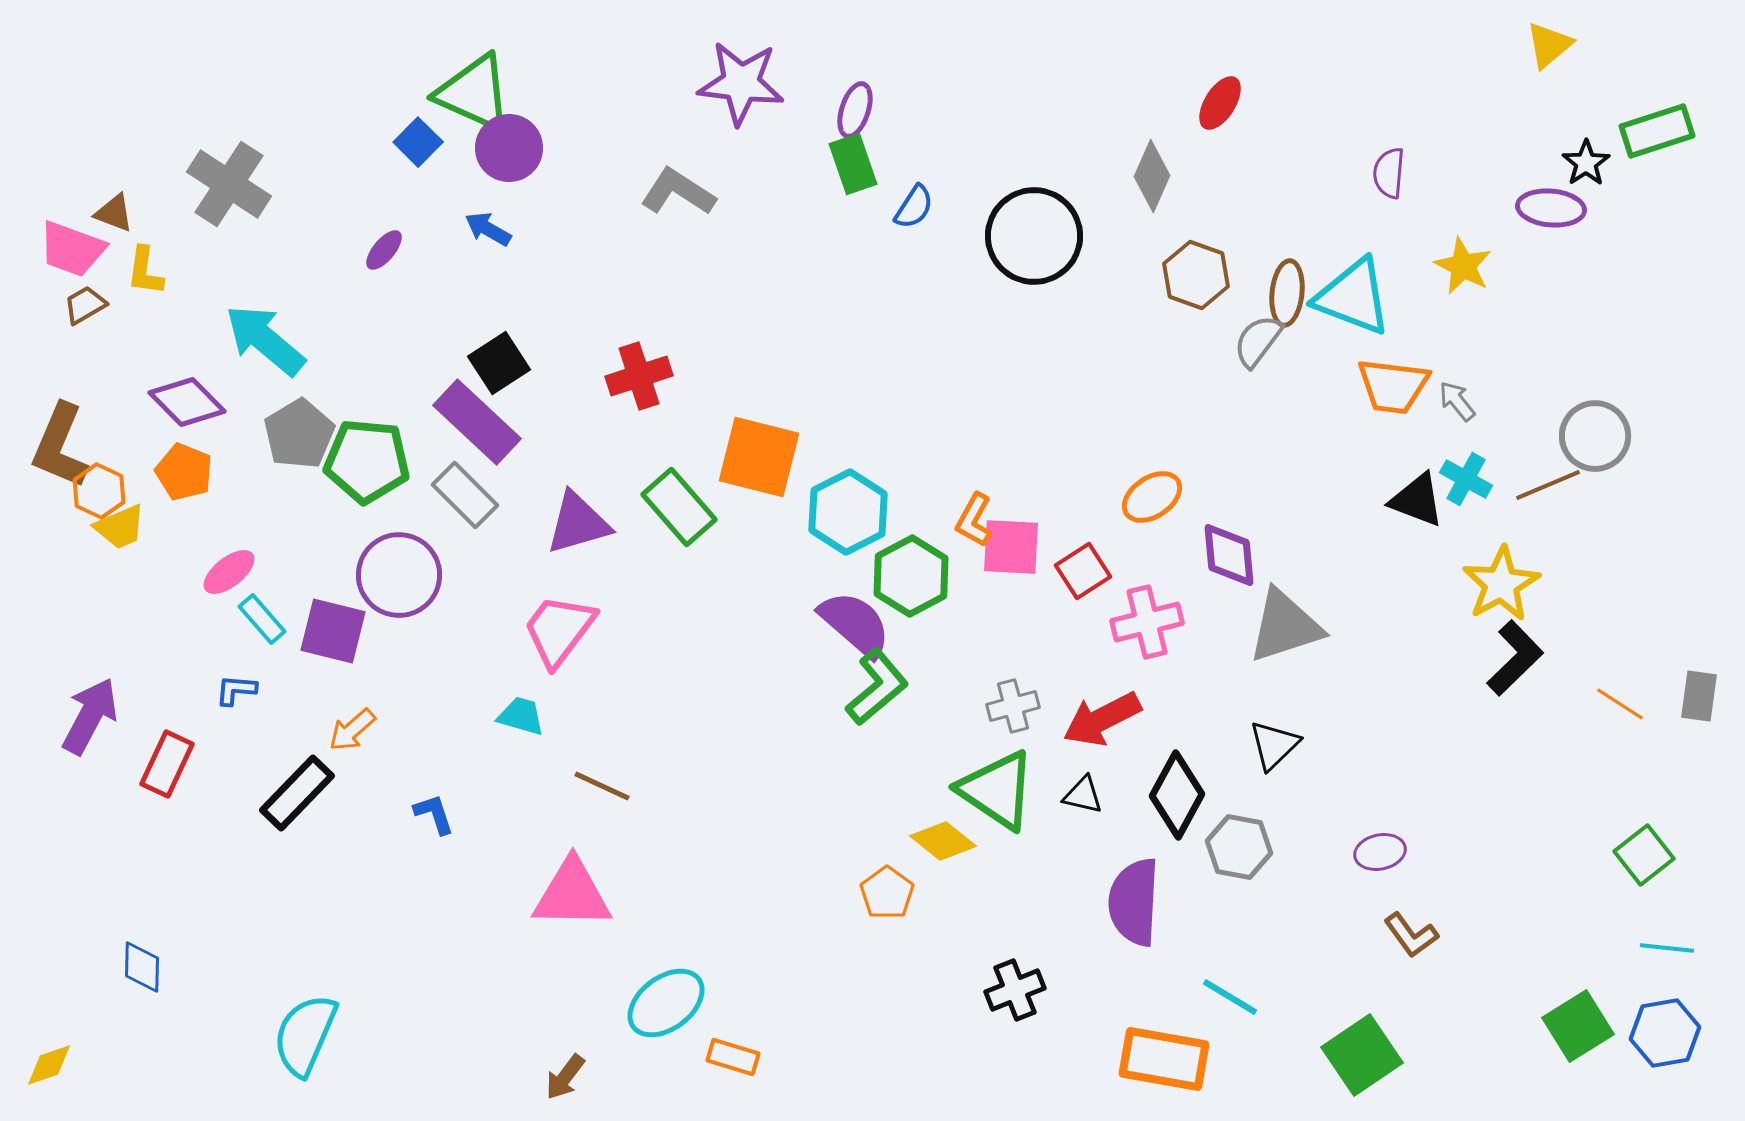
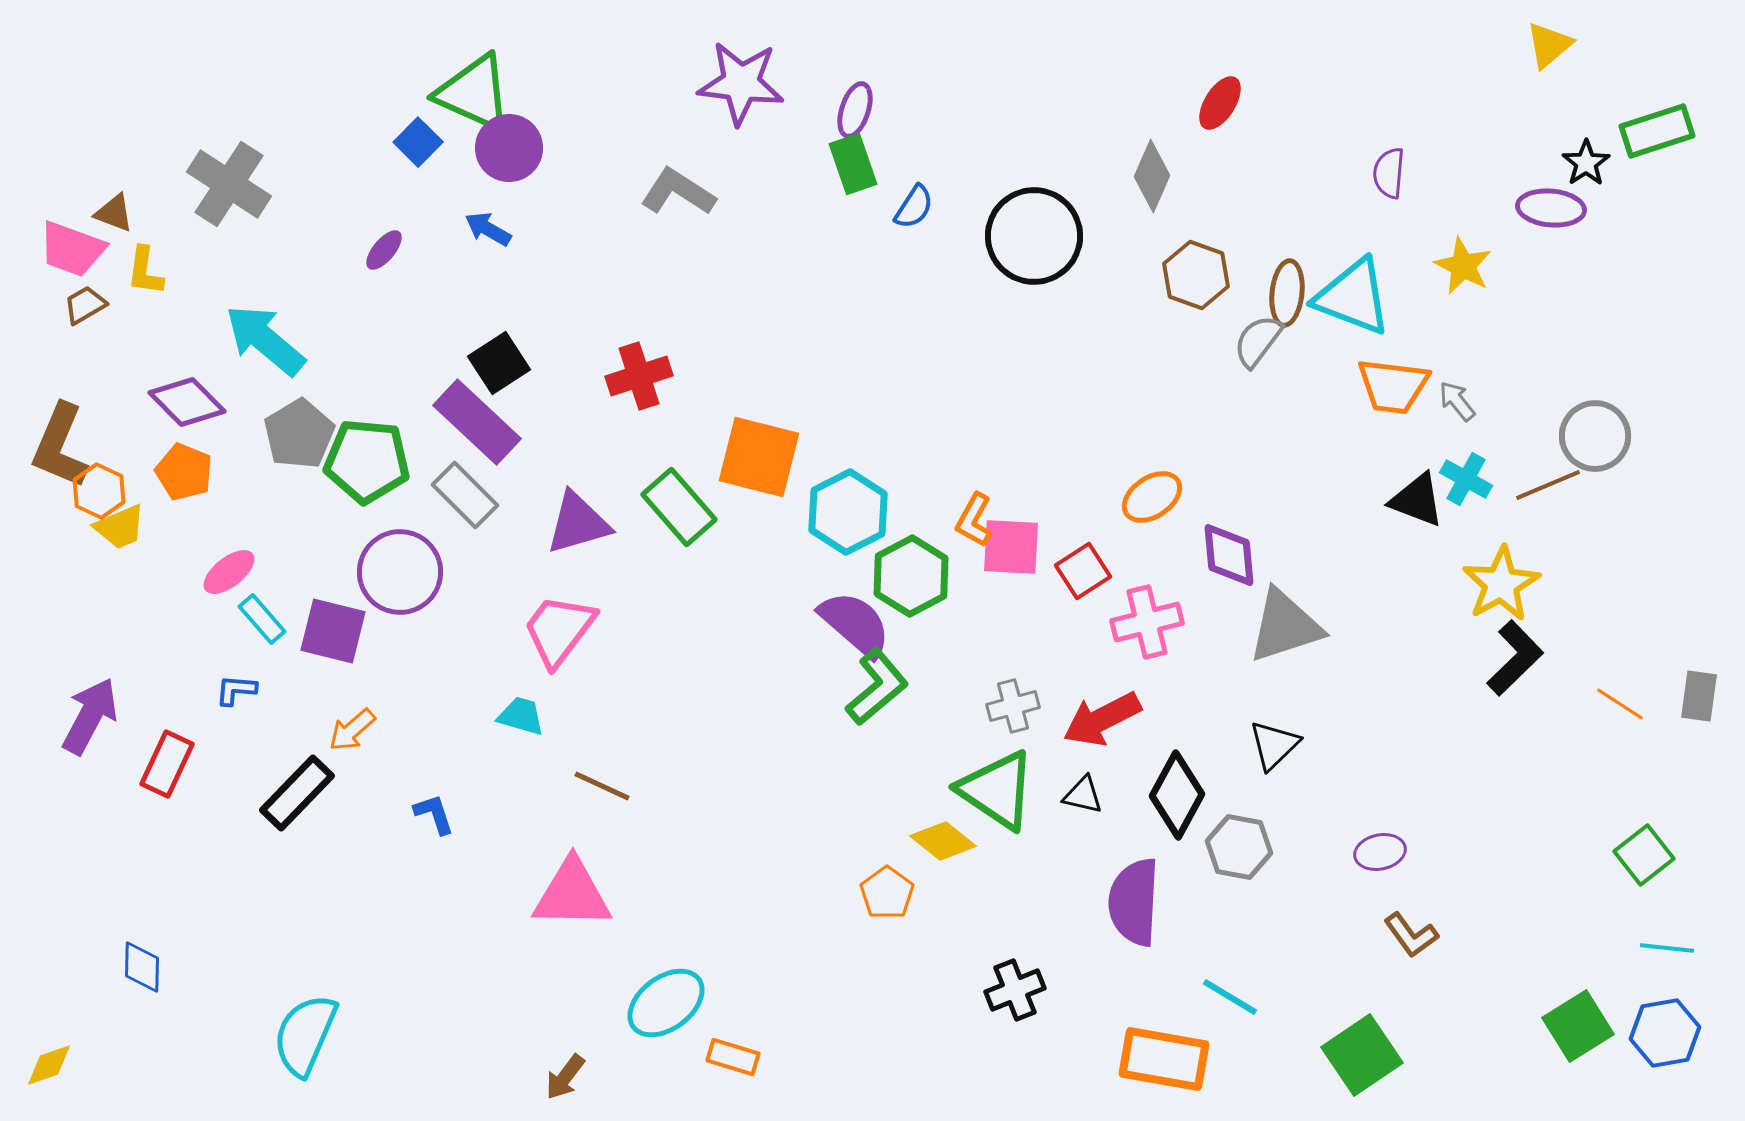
purple circle at (399, 575): moved 1 px right, 3 px up
